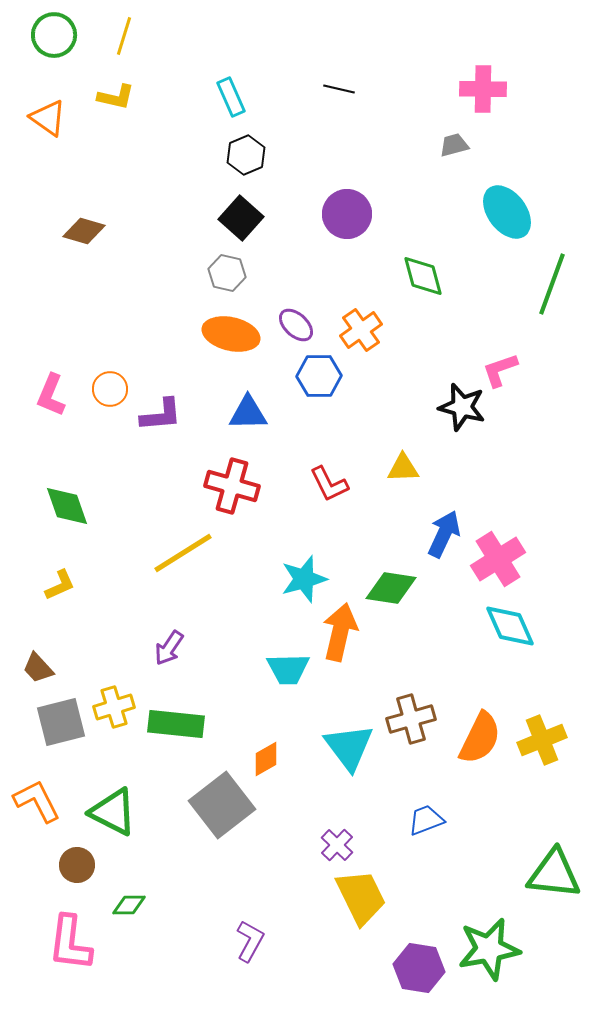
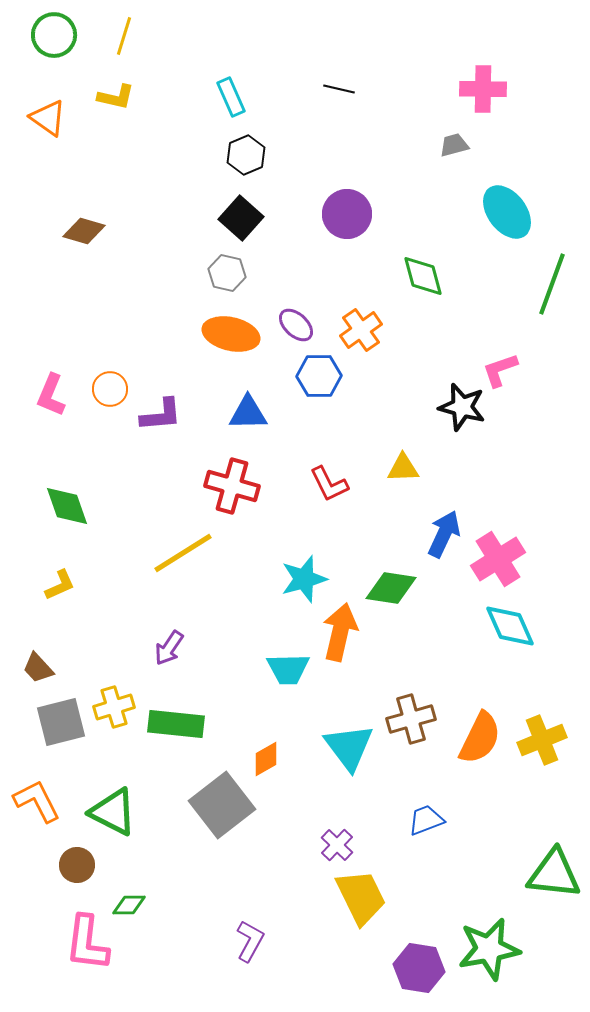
pink L-shape at (70, 943): moved 17 px right
